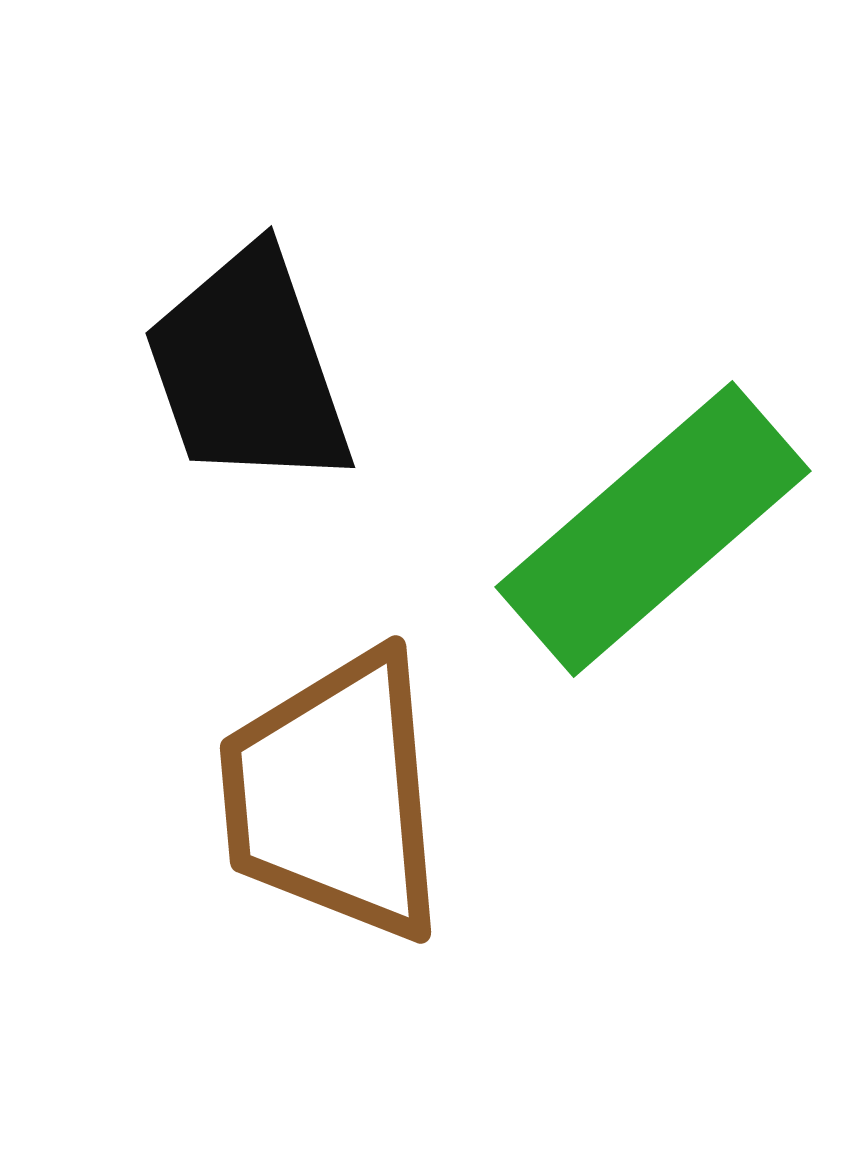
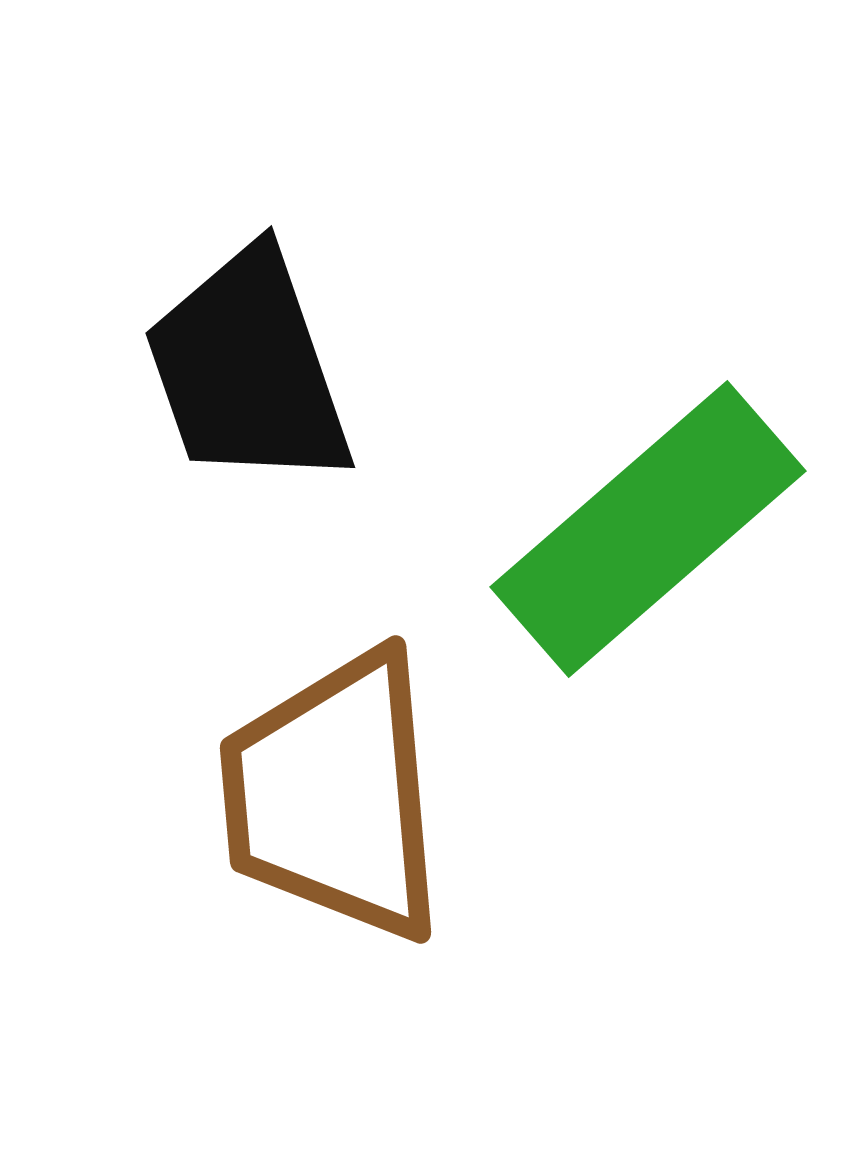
green rectangle: moved 5 px left
